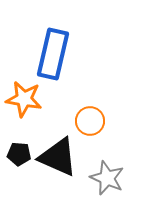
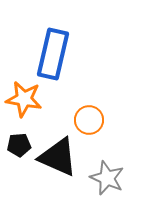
orange circle: moved 1 px left, 1 px up
black pentagon: moved 9 px up; rotated 10 degrees counterclockwise
